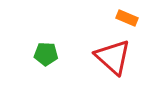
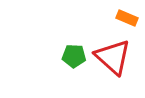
green pentagon: moved 28 px right, 2 px down
